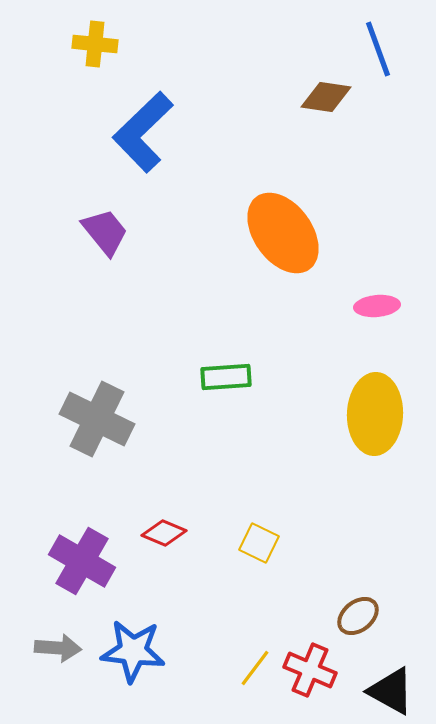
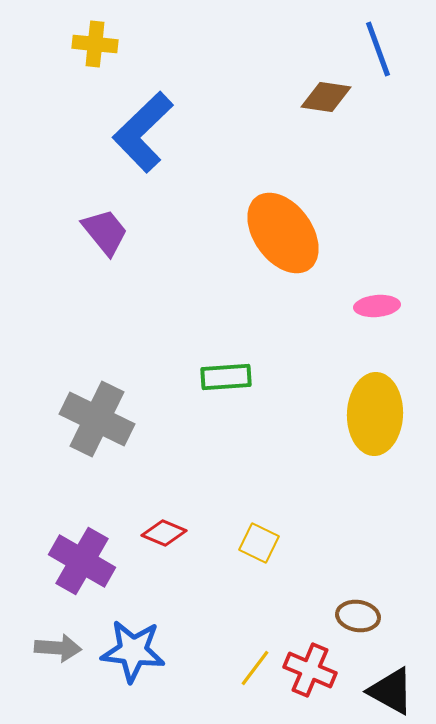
brown ellipse: rotated 48 degrees clockwise
